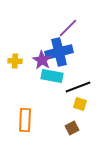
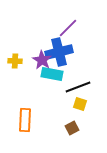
cyan rectangle: moved 2 px up
